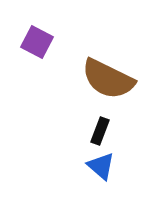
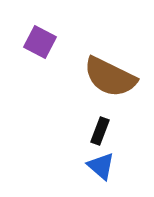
purple square: moved 3 px right
brown semicircle: moved 2 px right, 2 px up
